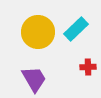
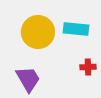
cyan rectangle: rotated 50 degrees clockwise
purple trapezoid: moved 6 px left
